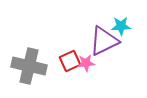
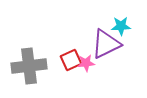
purple triangle: moved 2 px right, 3 px down
red square: moved 1 px right, 1 px up
gray cross: rotated 20 degrees counterclockwise
